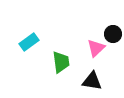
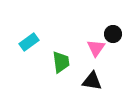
pink triangle: rotated 12 degrees counterclockwise
